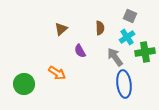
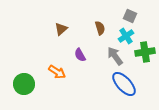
brown semicircle: rotated 16 degrees counterclockwise
cyan cross: moved 1 px left, 1 px up
purple semicircle: moved 4 px down
gray arrow: moved 1 px up
orange arrow: moved 1 px up
blue ellipse: rotated 36 degrees counterclockwise
